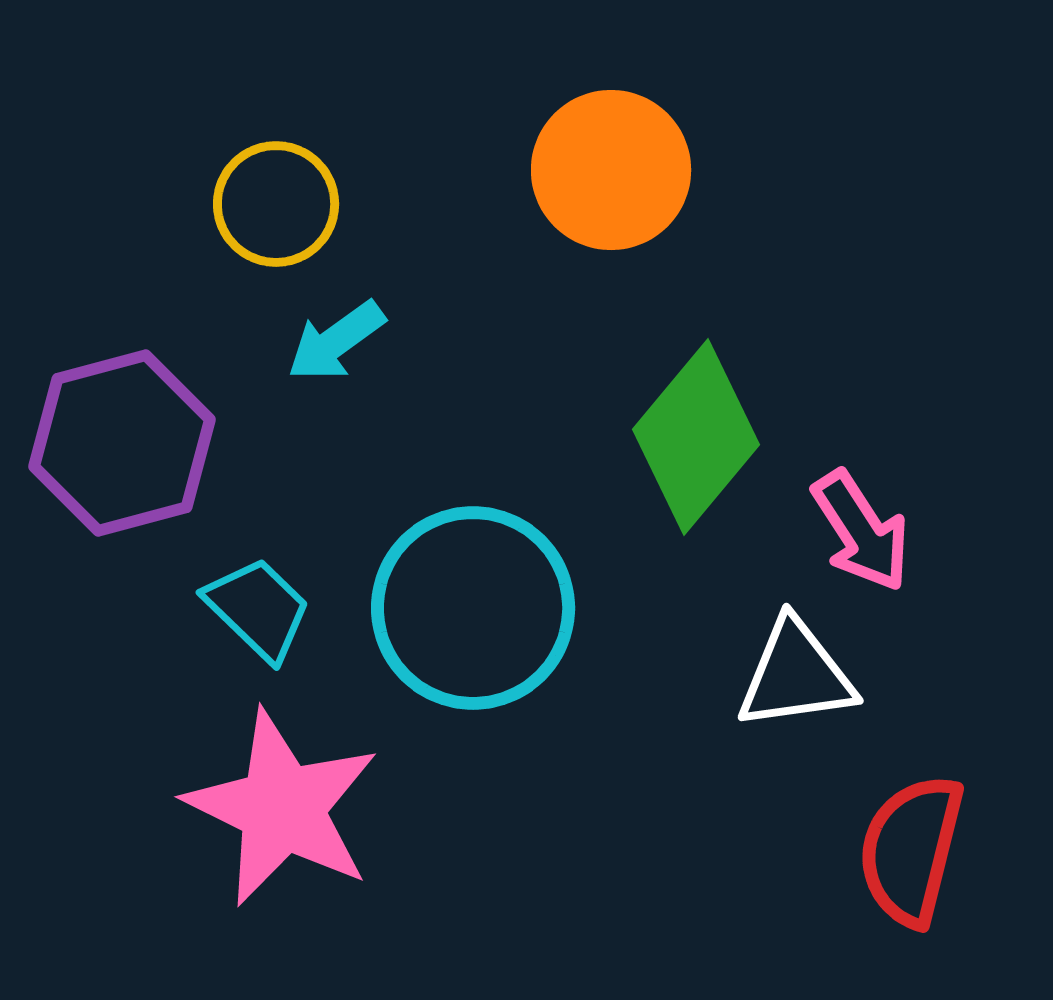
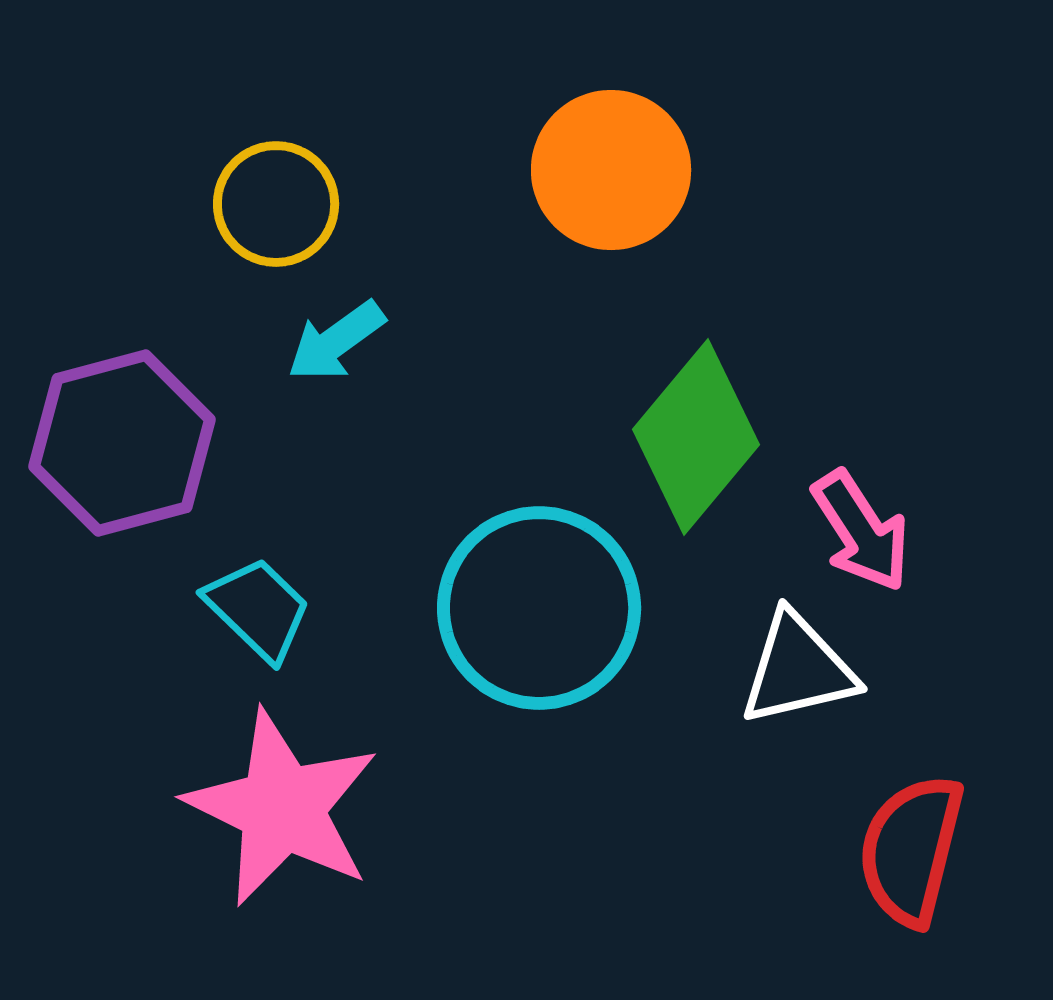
cyan circle: moved 66 px right
white triangle: moved 2 px right, 6 px up; rotated 5 degrees counterclockwise
